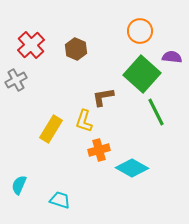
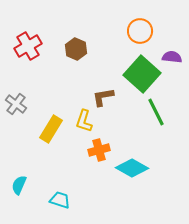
red cross: moved 3 px left, 1 px down; rotated 12 degrees clockwise
gray cross: moved 24 px down; rotated 25 degrees counterclockwise
